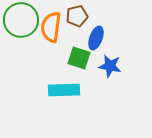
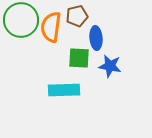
blue ellipse: rotated 25 degrees counterclockwise
green square: rotated 15 degrees counterclockwise
